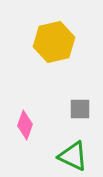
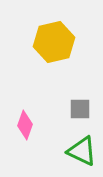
green triangle: moved 9 px right, 5 px up
